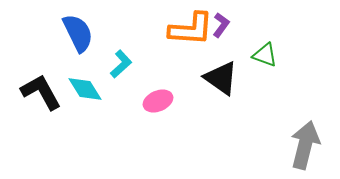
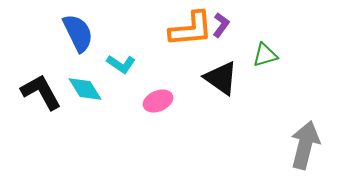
orange L-shape: rotated 9 degrees counterclockwise
green triangle: rotated 36 degrees counterclockwise
cyan L-shape: rotated 76 degrees clockwise
